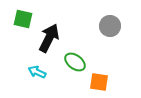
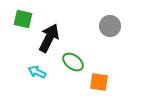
green ellipse: moved 2 px left
